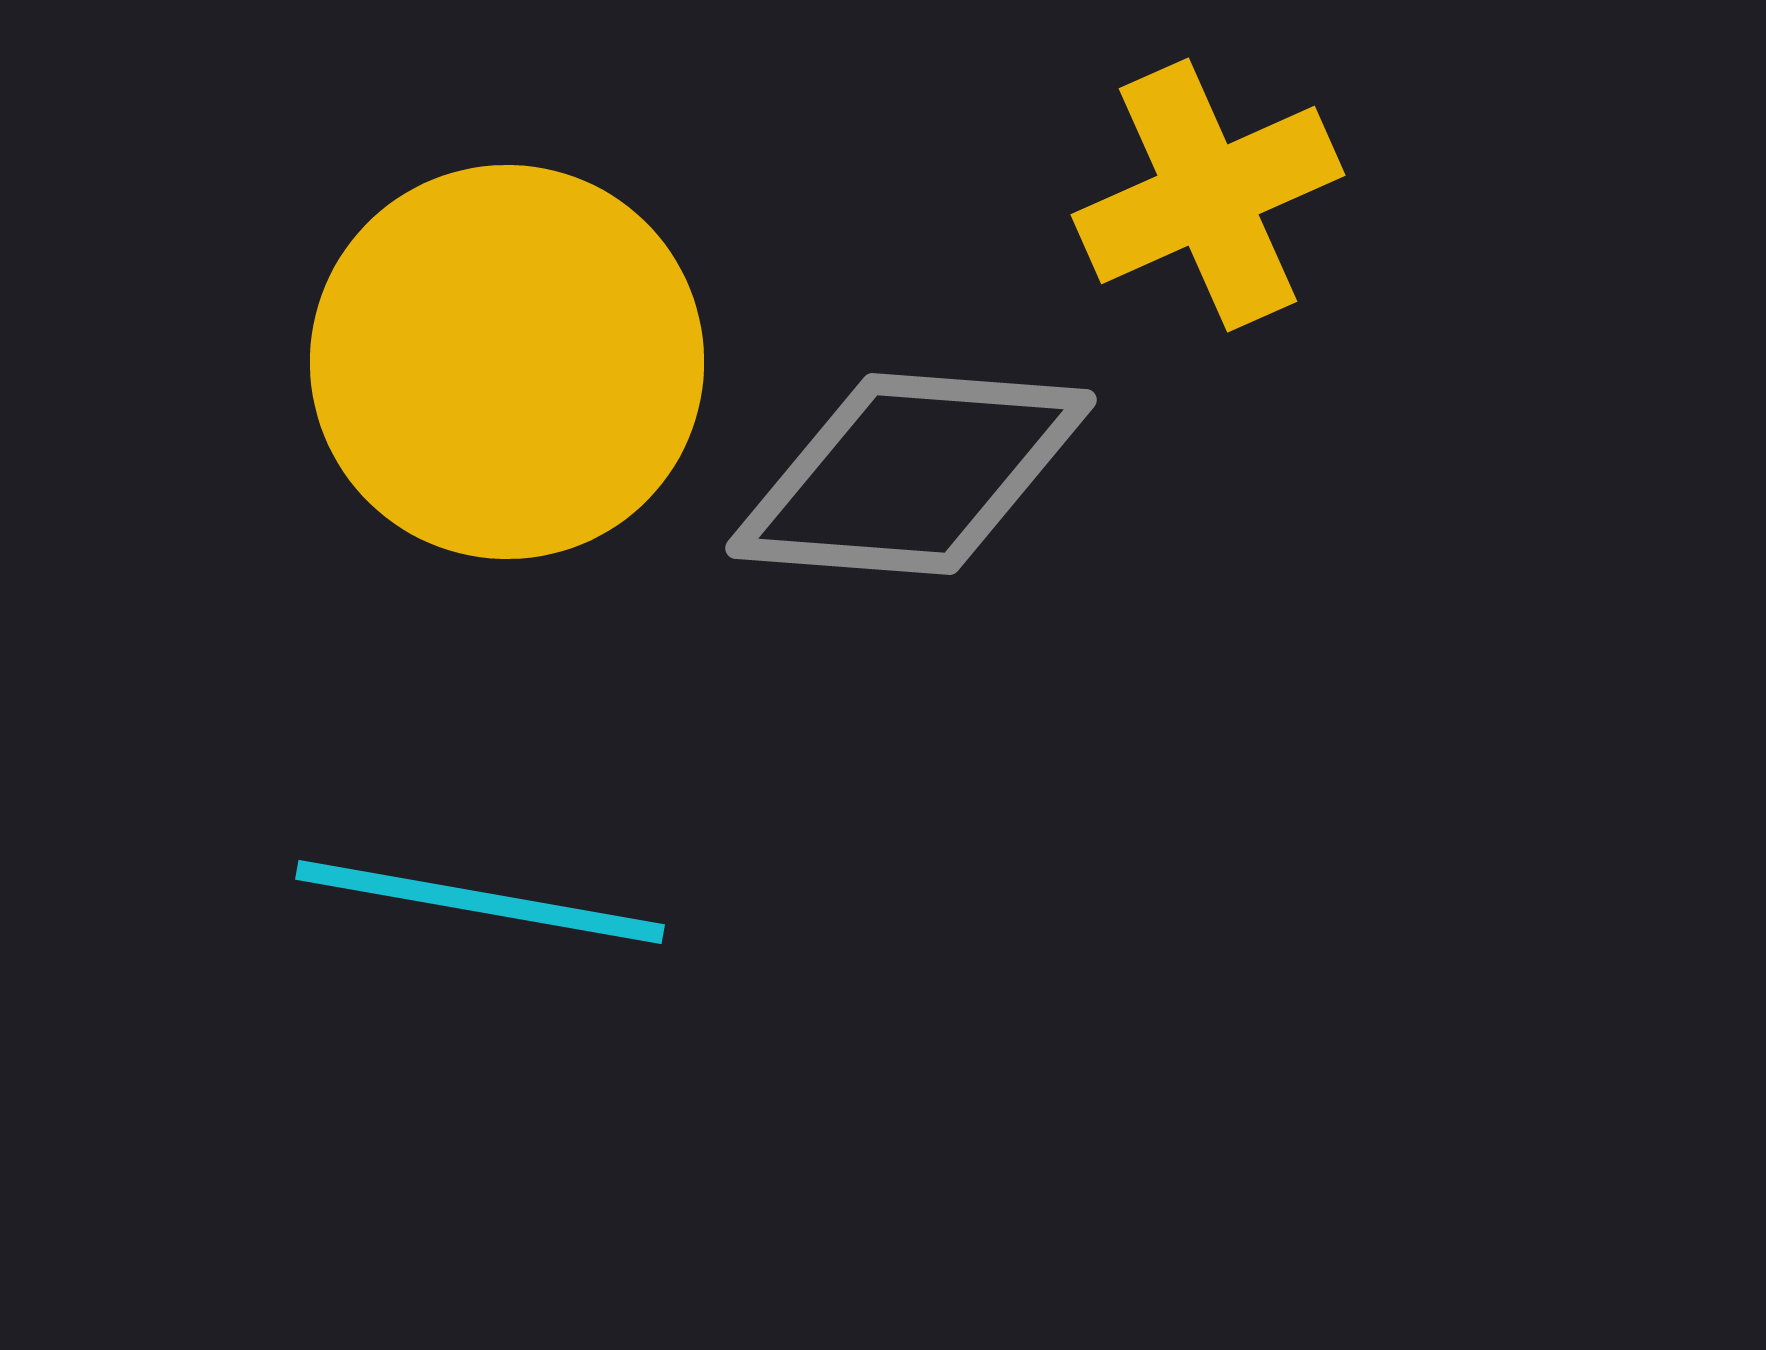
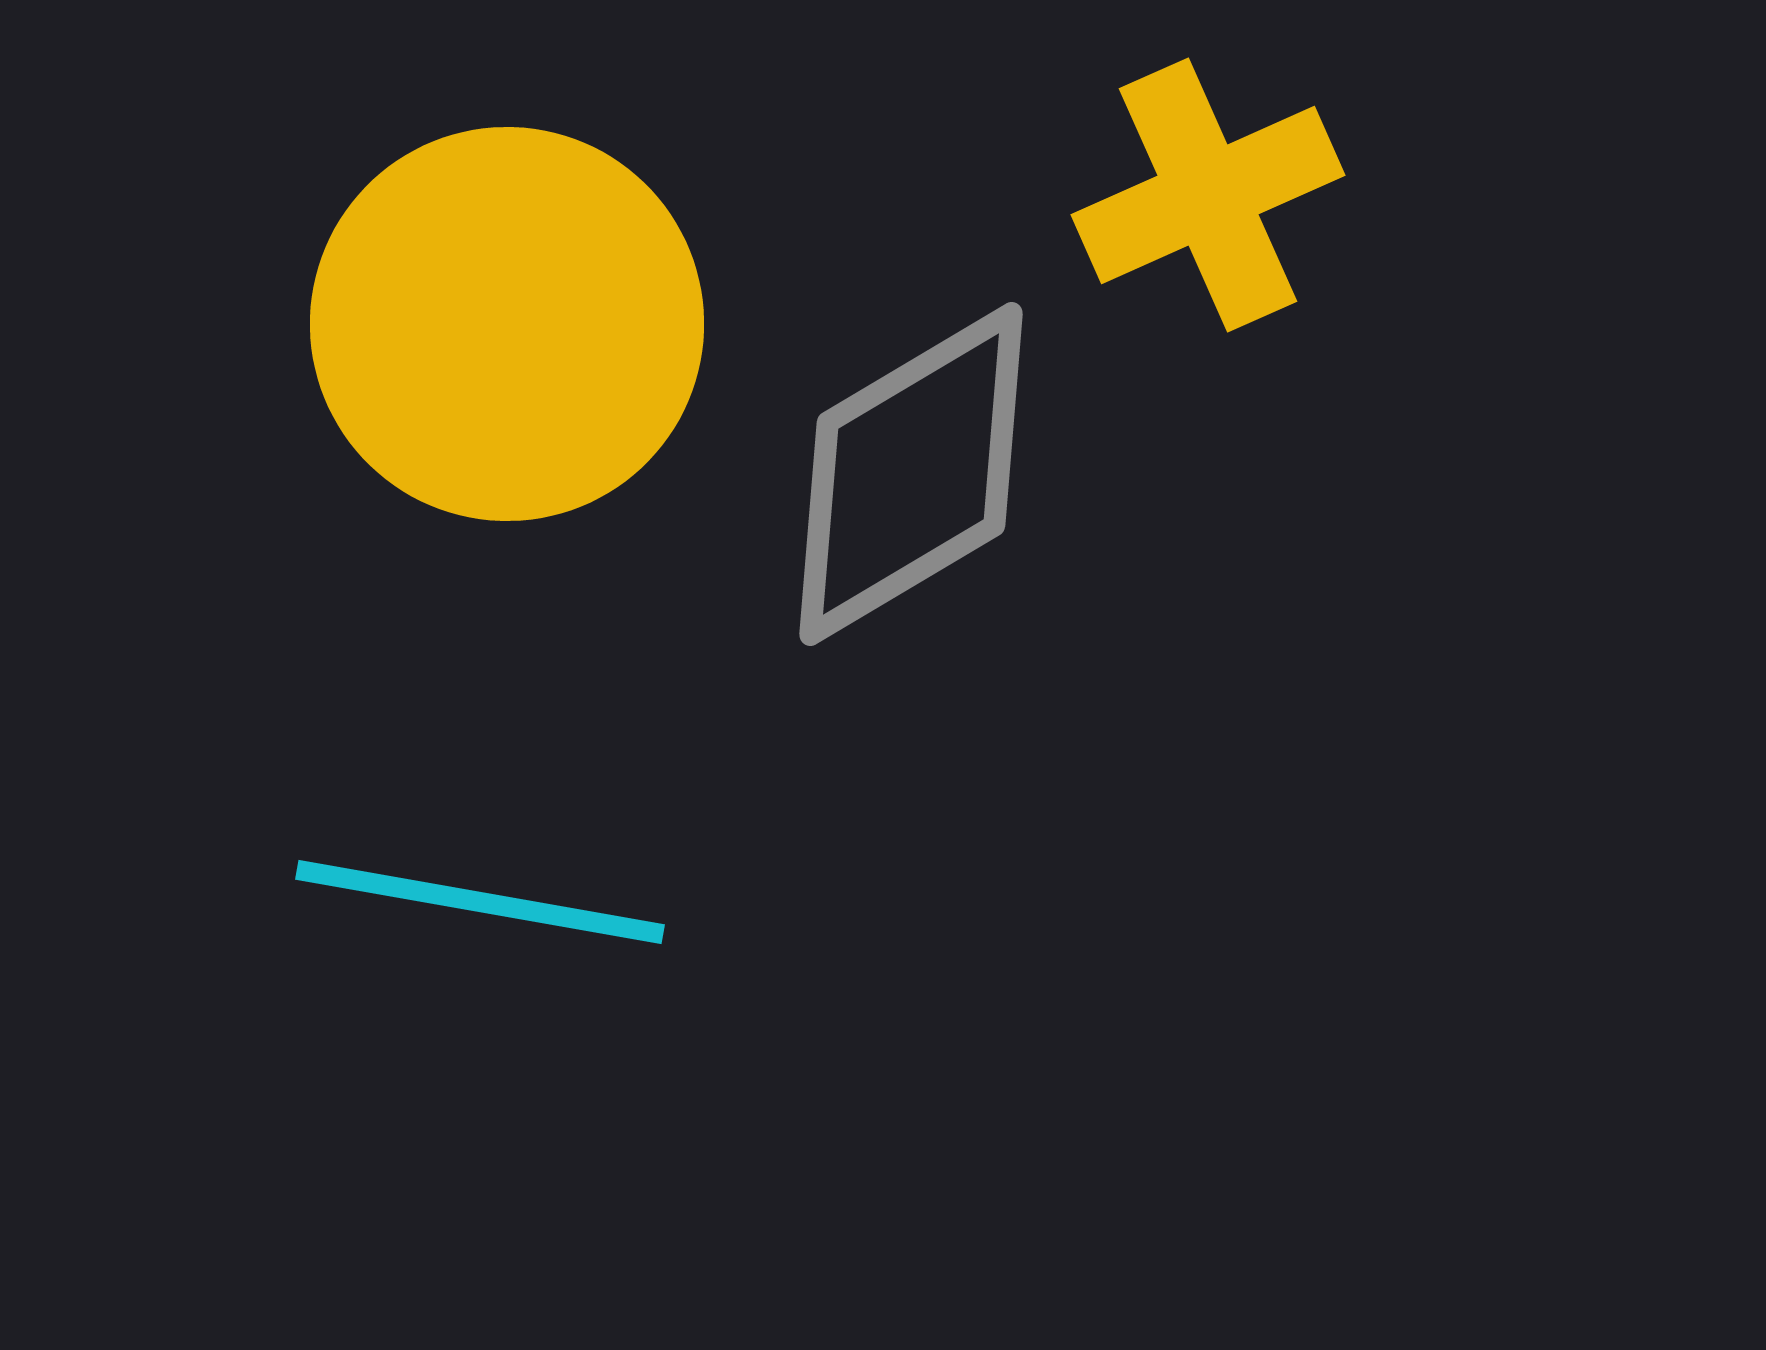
yellow circle: moved 38 px up
gray diamond: rotated 35 degrees counterclockwise
